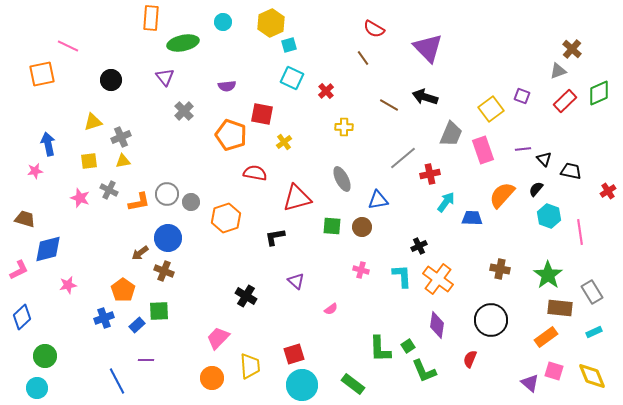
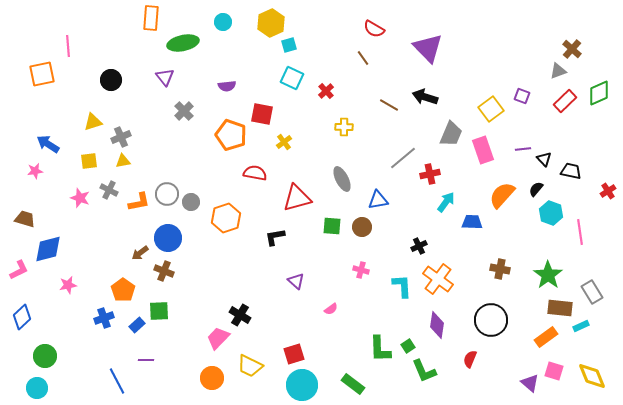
pink line at (68, 46): rotated 60 degrees clockwise
blue arrow at (48, 144): rotated 45 degrees counterclockwise
cyan hexagon at (549, 216): moved 2 px right, 3 px up
blue trapezoid at (472, 218): moved 4 px down
cyan L-shape at (402, 276): moved 10 px down
black cross at (246, 296): moved 6 px left, 19 px down
cyan rectangle at (594, 332): moved 13 px left, 6 px up
yellow trapezoid at (250, 366): rotated 120 degrees clockwise
